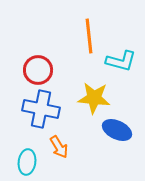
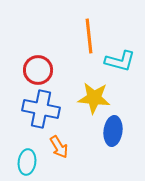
cyan L-shape: moved 1 px left
blue ellipse: moved 4 px left, 1 px down; rotated 72 degrees clockwise
